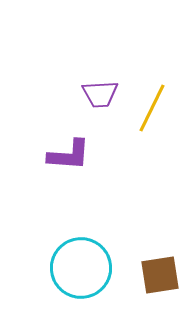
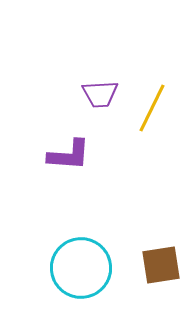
brown square: moved 1 px right, 10 px up
